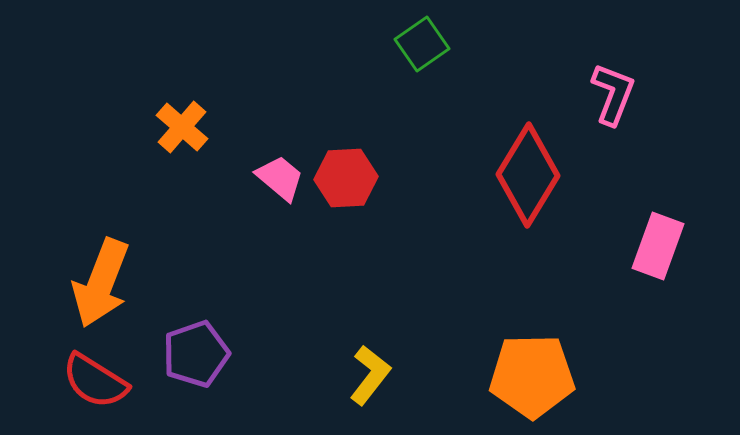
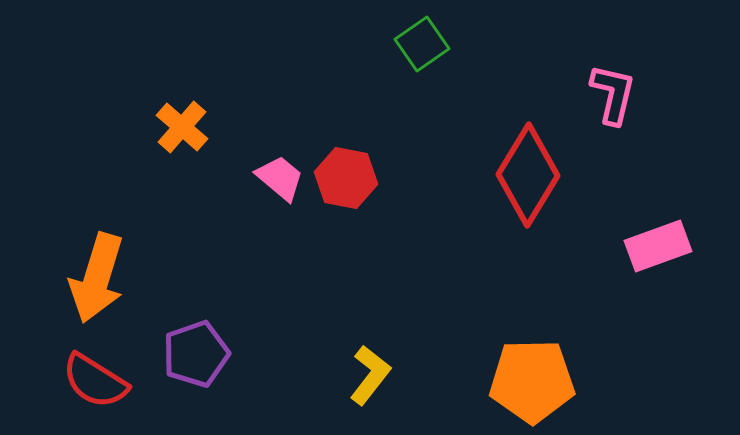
pink L-shape: rotated 8 degrees counterclockwise
red hexagon: rotated 14 degrees clockwise
pink rectangle: rotated 50 degrees clockwise
orange arrow: moved 4 px left, 5 px up; rotated 4 degrees counterclockwise
orange pentagon: moved 5 px down
